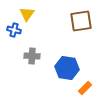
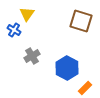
brown square: rotated 25 degrees clockwise
blue cross: rotated 16 degrees clockwise
gray cross: rotated 35 degrees counterclockwise
blue hexagon: rotated 20 degrees clockwise
